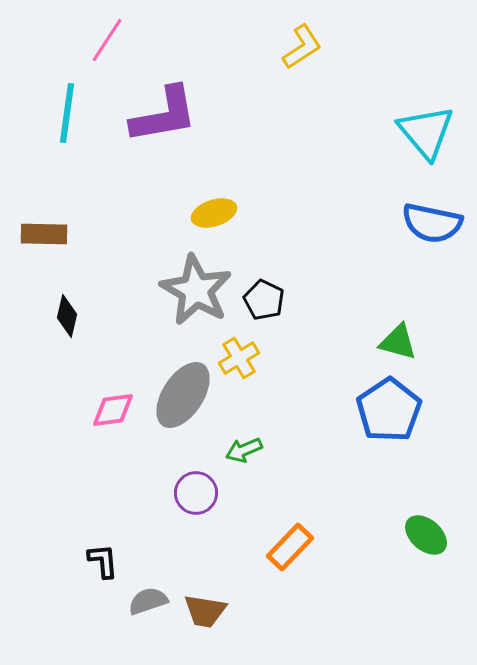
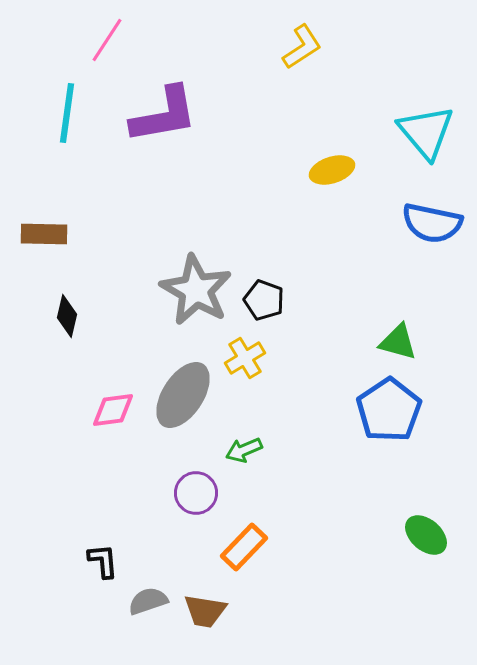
yellow ellipse: moved 118 px right, 43 px up
black pentagon: rotated 6 degrees counterclockwise
yellow cross: moved 6 px right
orange rectangle: moved 46 px left
